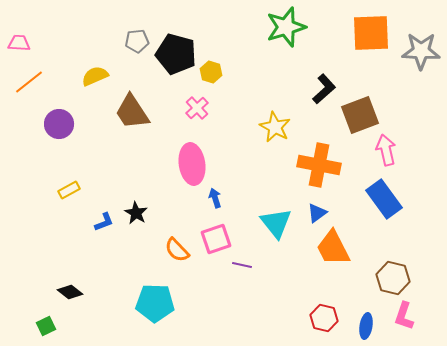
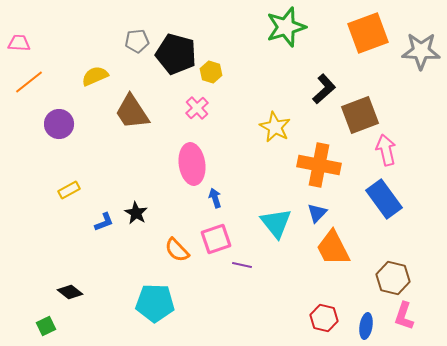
orange square: moved 3 px left; rotated 18 degrees counterclockwise
blue triangle: rotated 10 degrees counterclockwise
